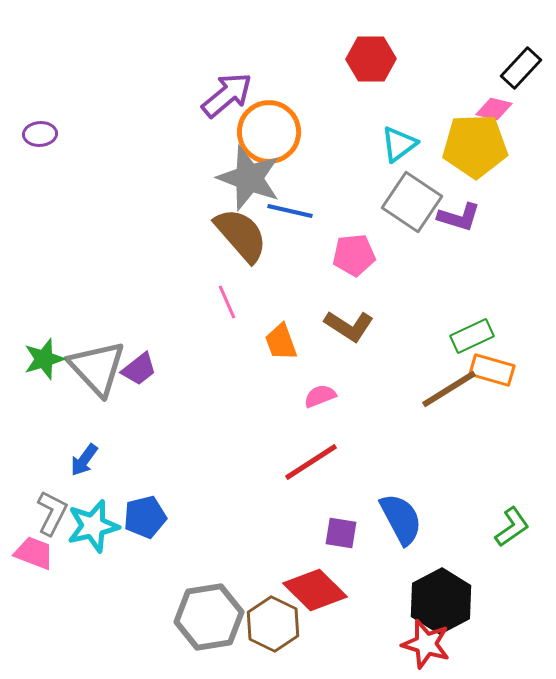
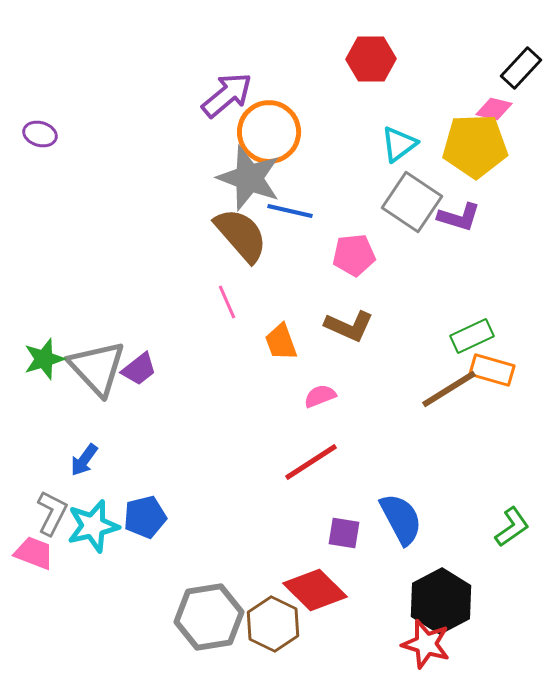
purple ellipse: rotated 20 degrees clockwise
brown L-shape: rotated 9 degrees counterclockwise
purple square: moved 3 px right
